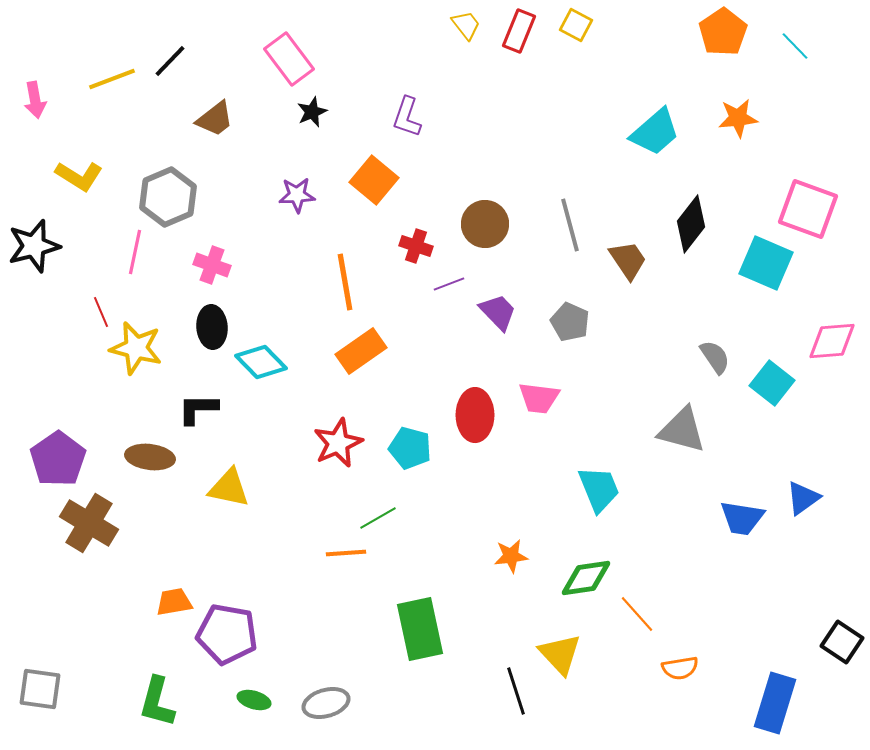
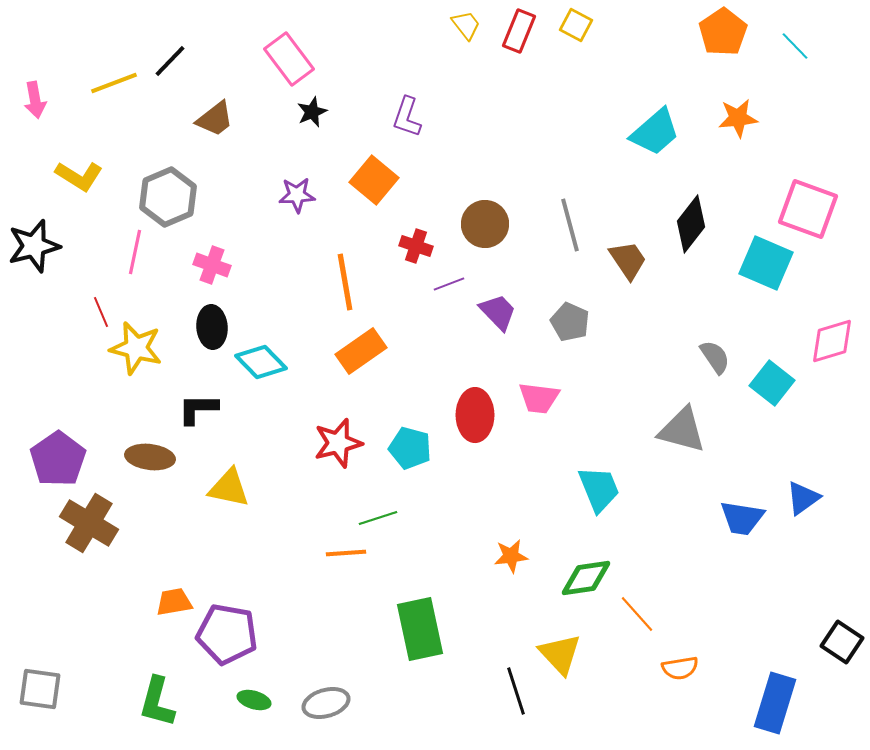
yellow line at (112, 79): moved 2 px right, 4 px down
pink diamond at (832, 341): rotated 12 degrees counterclockwise
red star at (338, 443): rotated 9 degrees clockwise
green line at (378, 518): rotated 12 degrees clockwise
